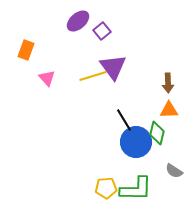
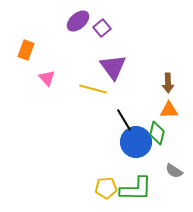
purple square: moved 3 px up
yellow line: moved 13 px down; rotated 32 degrees clockwise
